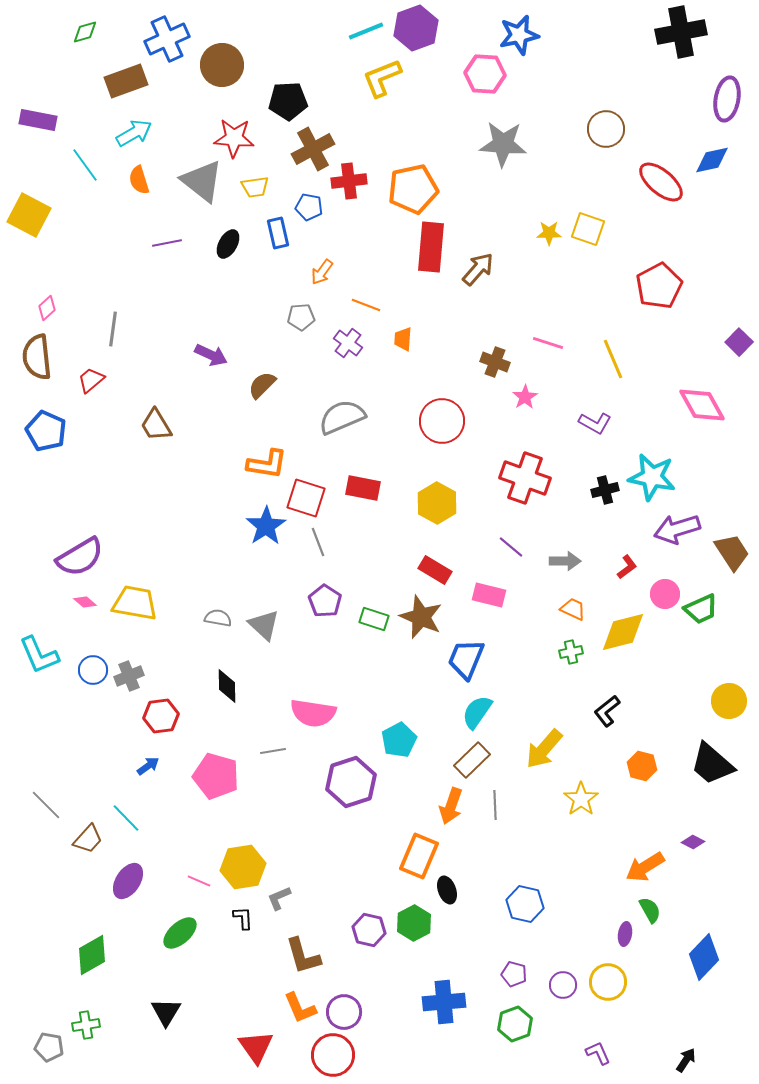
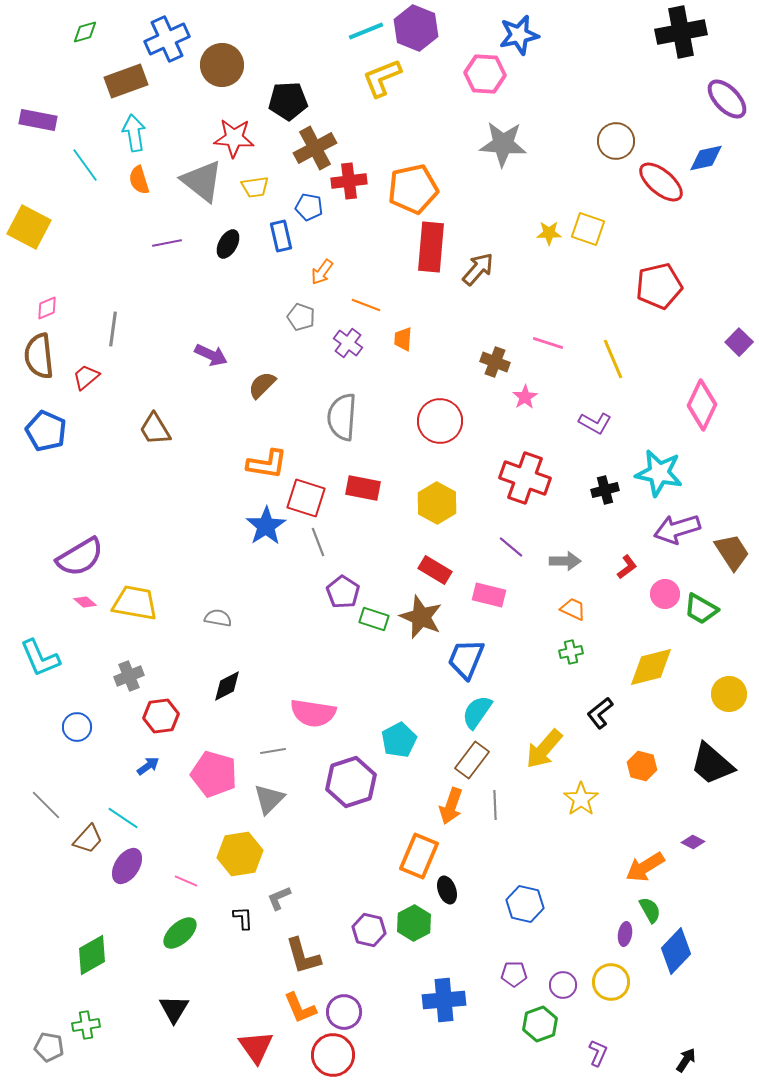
purple hexagon at (416, 28): rotated 18 degrees counterclockwise
purple ellipse at (727, 99): rotated 54 degrees counterclockwise
brown circle at (606, 129): moved 10 px right, 12 px down
cyan arrow at (134, 133): rotated 69 degrees counterclockwise
brown cross at (313, 149): moved 2 px right, 1 px up
blue diamond at (712, 160): moved 6 px left, 2 px up
yellow square at (29, 215): moved 12 px down
blue rectangle at (278, 233): moved 3 px right, 3 px down
red pentagon at (659, 286): rotated 15 degrees clockwise
pink diamond at (47, 308): rotated 20 degrees clockwise
gray pentagon at (301, 317): rotated 24 degrees clockwise
brown semicircle at (37, 357): moved 2 px right, 1 px up
red trapezoid at (91, 380): moved 5 px left, 3 px up
pink diamond at (702, 405): rotated 54 degrees clockwise
gray semicircle at (342, 417): rotated 63 degrees counterclockwise
red circle at (442, 421): moved 2 px left
brown trapezoid at (156, 425): moved 1 px left, 4 px down
cyan star at (652, 477): moved 7 px right, 4 px up
purple pentagon at (325, 601): moved 18 px right, 9 px up
green trapezoid at (701, 609): rotated 54 degrees clockwise
gray triangle at (264, 625): moved 5 px right, 174 px down; rotated 32 degrees clockwise
yellow diamond at (623, 632): moved 28 px right, 35 px down
cyan L-shape at (39, 655): moved 1 px right, 3 px down
blue circle at (93, 670): moved 16 px left, 57 px down
black diamond at (227, 686): rotated 64 degrees clockwise
yellow circle at (729, 701): moved 7 px up
black L-shape at (607, 711): moved 7 px left, 2 px down
brown rectangle at (472, 760): rotated 9 degrees counterclockwise
pink pentagon at (216, 776): moved 2 px left, 2 px up
cyan line at (126, 818): moved 3 px left; rotated 12 degrees counterclockwise
yellow hexagon at (243, 867): moved 3 px left, 13 px up
purple ellipse at (128, 881): moved 1 px left, 15 px up
pink line at (199, 881): moved 13 px left
blue diamond at (704, 957): moved 28 px left, 6 px up
purple pentagon at (514, 974): rotated 15 degrees counterclockwise
yellow circle at (608, 982): moved 3 px right
blue cross at (444, 1002): moved 2 px up
black triangle at (166, 1012): moved 8 px right, 3 px up
green hexagon at (515, 1024): moved 25 px right
purple L-shape at (598, 1053): rotated 48 degrees clockwise
